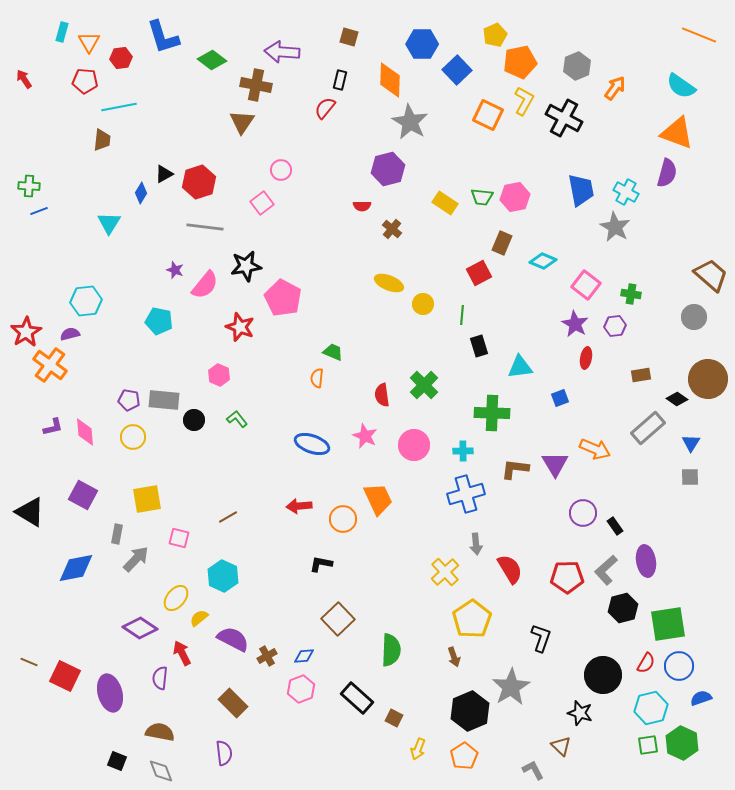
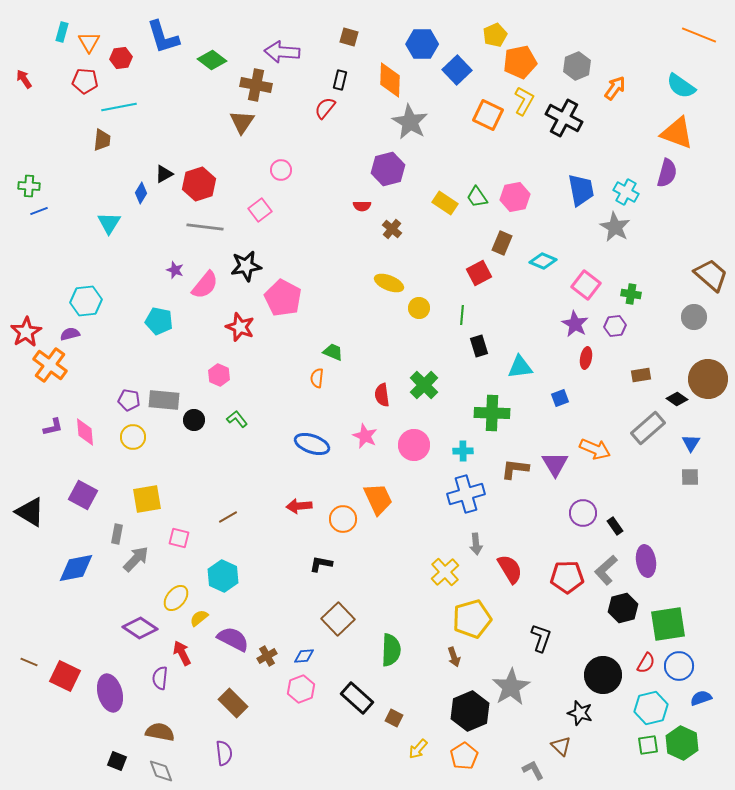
red hexagon at (199, 182): moved 2 px down
green trapezoid at (482, 197): moved 5 px left; rotated 50 degrees clockwise
pink square at (262, 203): moved 2 px left, 7 px down
yellow circle at (423, 304): moved 4 px left, 4 px down
yellow pentagon at (472, 619): rotated 18 degrees clockwise
yellow arrow at (418, 749): rotated 20 degrees clockwise
